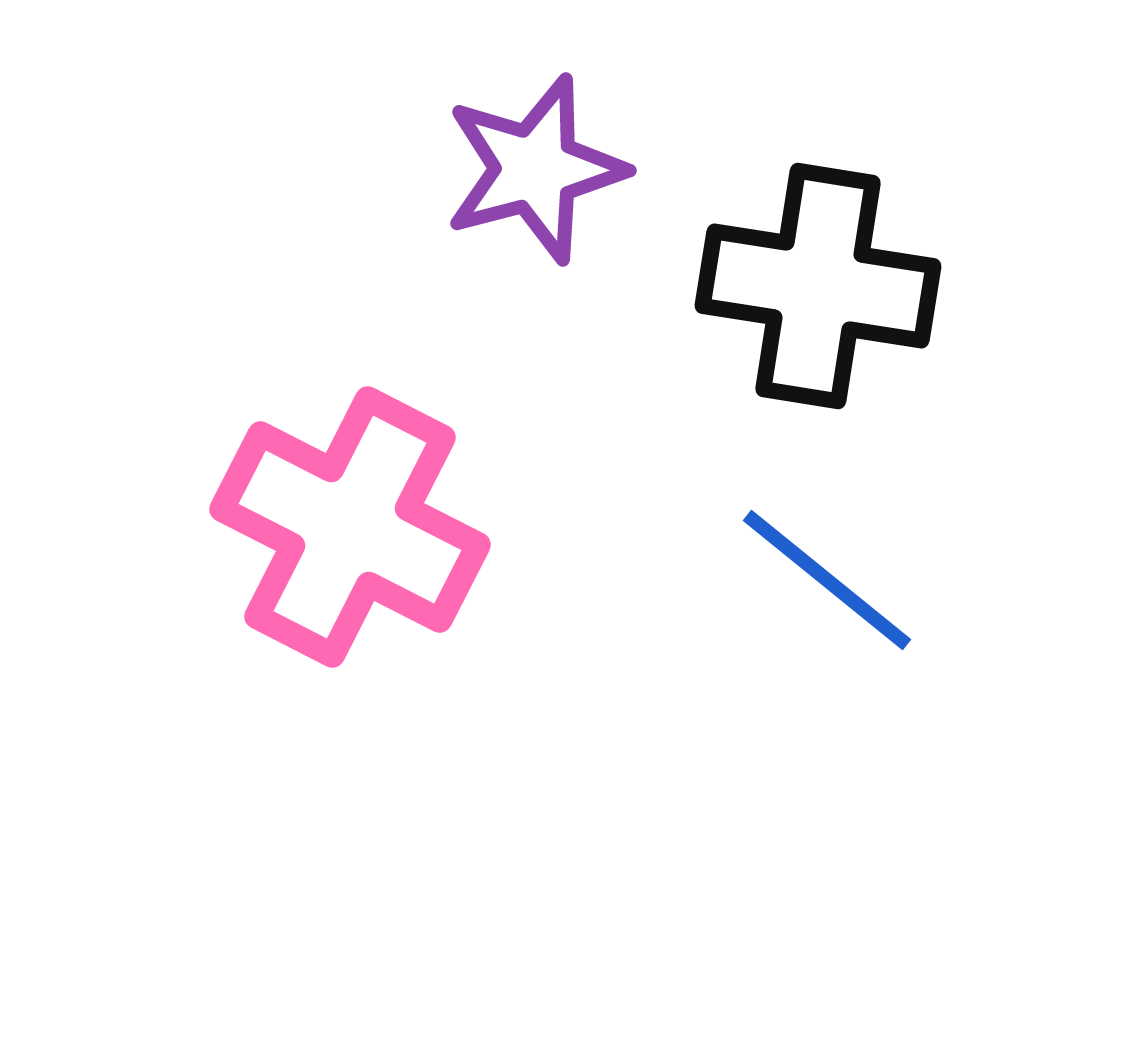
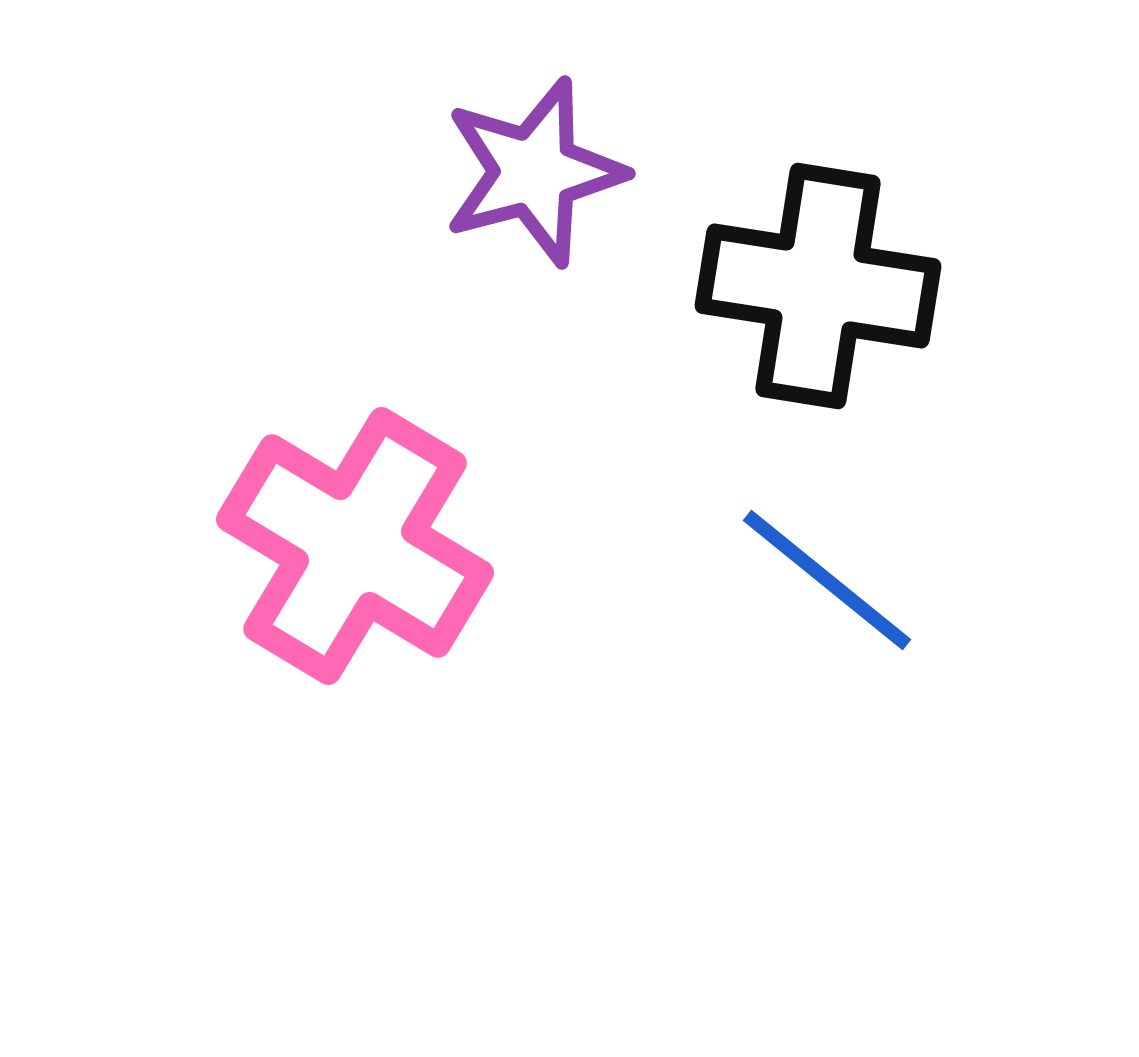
purple star: moved 1 px left, 3 px down
pink cross: moved 5 px right, 19 px down; rotated 4 degrees clockwise
